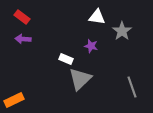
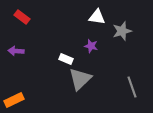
gray star: rotated 18 degrees clockwise
purple arrow: moved 7 px left, 12 px down
